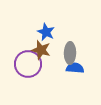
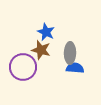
purple circle: moved 5 px left, 3 px down
